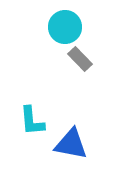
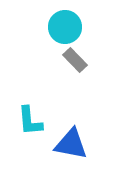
gray rectangle: moved 5 px left, 1 px down
cyan L-shape: moved 2 px left
